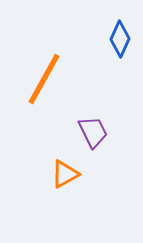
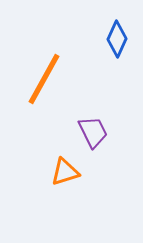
blue diamond: moved 3 px left
orange triangle: moved 2 px up; rotated 12 degrees clockwise
